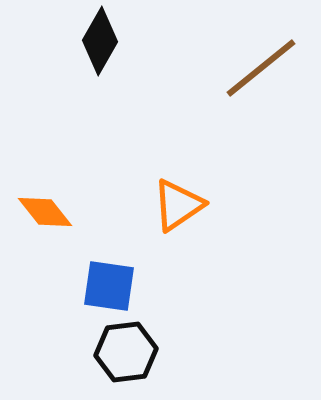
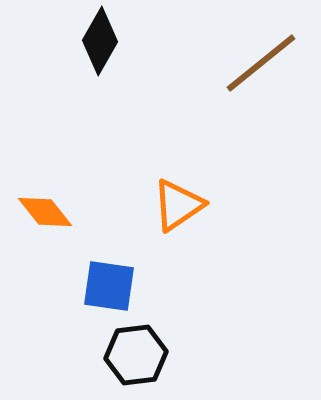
brown line: moved 5 px up
black hexagon: moved 10 px right, 3 px down
